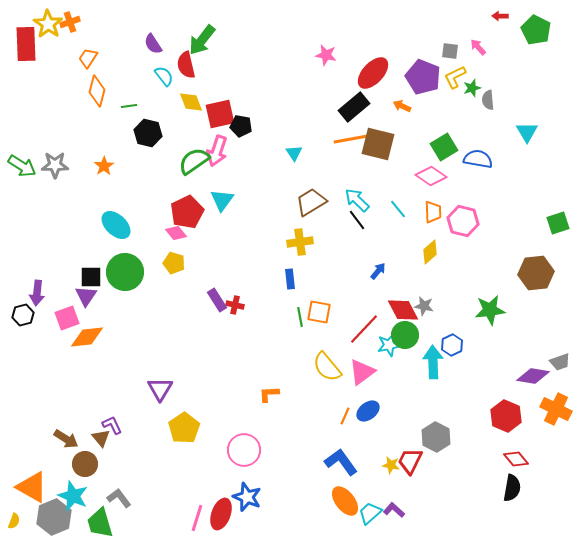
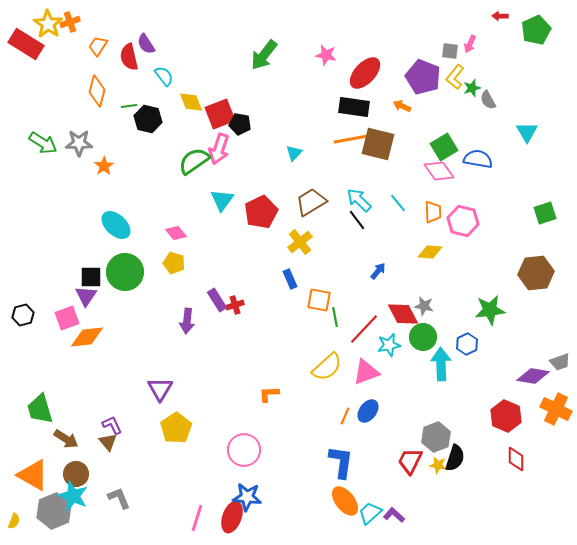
green pentagon at (536, 30): rotated 20 degrees clockwise
green arrow at (202, 40): moved 62 px right, 15 px down
red rectangle at (26, 44): rotated 56 degrees counterclockwise
purple semicircle at (153, 44): moved 7 px left
pink arrow at (478, 47): moved 8 px left, 3 px up; rotated 114 degrees counterclockwise
orange trapezoid at (88, 58): moved 10 px right, 12 px up
red semicircle at (186, 65): moved 57 px left, 8 px up
red ellipse at (373, 73): moved 8 px left
yellow L-shape at (455, 77): rotated 25 degrees counterclockwise
gray semicircle at (488, 100): rotated 24 degrees counterclockwise
black rectangle at (354, 107): rotated 48 degrees clockwise
red square at (220, 114): rotated 8 degrees counterclockwise
black pentagon at (241, 126): moved 1 px left, 2 px up
black hexagon at (148, 133): moved 14 px up
pink arrow at (217, 151): moved 2 px right, 2 px up
cyan triangle at (294, 153): rotated 18 degrees clockwise
gray star at (55, 165): moved 24 px right, 22 px up
green arrow at (22, 166): moved 21 px right, 23 px up
pink diamond at (431, 176): moved 8 px right, 5 px up; rotated 20 degrees clockwise
cyan arrow at (357, 200): moved 2 px right
cyan line at (398, 209): moved 6 px up
red pentagon at (187, 212): moved 74 px right
green square at (558, 223): moved 13 px left, 10 px up
yellow cross at (300, 242): rotated 30 degrees counterclockwise
yellow diamond at (430, 252): rotated 45 degrees clockwise
blue rectangle at (290, 279): rotated 18 degrees counterclockwise
purple arrow at (37, 293): moved 150 px right, 28 px down
red cross at (235, 305): rotated 30 degrees counterclockwise
red diamond at (403, 310): moved 4 px down
orange square at (319, 312): moved 12 px up
green line at (300, 317): moved 35 px right
green circle at (405, 335): moved 18 px right, 2 px down
blue hexagon at (452, 345): moved 15 px right, 1 px up
cyan arrow at (433, 362): moved 8 px right, 2 px down
yellow semicircle at (327, 367): rotated 92 degrees counterclockwise
pink triangle at (362, 372): moved 4 px right; rotated 16 degrees clockwise
blue ellipse at (368, 411): rotated 15 degrees counterclockwise
yellow pentagon at (184, 428): moved 8 px left
gray hexagon at (436, 437): rotated 12 degrees clockwise
brown triangle at (101, 438): moved 7 px right, 4 px down
red diamond at (516, 459): rotated 40 degrees clockwise
blue L-shape at (341, 462): rotated 44 degrees clockwise
brown circle at (85, 464): moved 9 px left, 10 px down
yellow star at (391, 465): moved 47 px right
orange triangle at (32, 487): moved 1 px right, 12 px up
black semicircle at (512, 488): moved 57 px left, 30 px up; rotated 8 degrees clockwise
blue star at (247, 497): rotated 16 degrees counterclockwise
gray L-shape at (119, 498): rotated 15 degrees clockwise
purple L-shape at (394, 510): moved 5 px down
red ellipse at (221, 514): moved 11 px right, 3 px down
gray hexagon at (54, 517): moved 6 px up
green trapezoid at (100, 523): moved 60 px left, 114 px up
